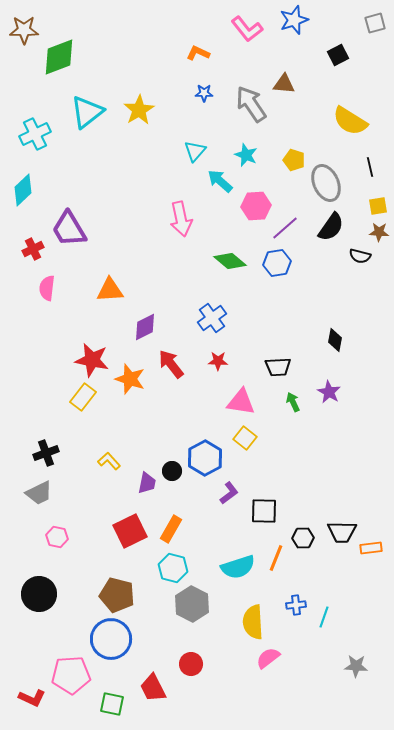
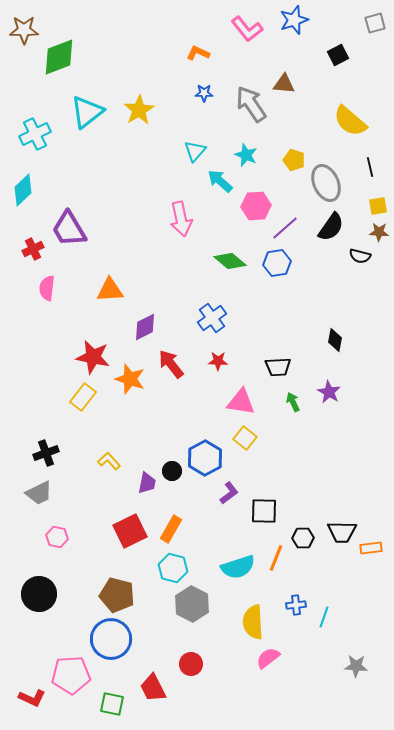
yellow semicircle at (350, 121): rotated 9 degrees clockwise
red star at (92, 360): moved 1 px right, 3 px up
